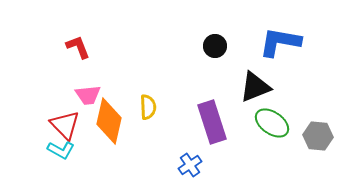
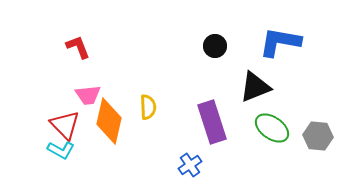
green ellipse: moved 5 px down
